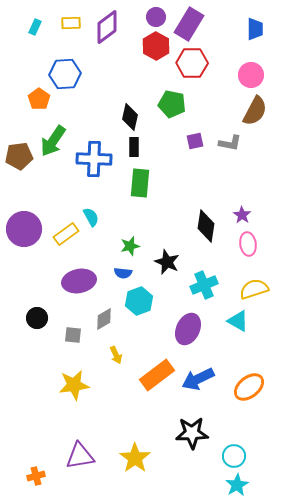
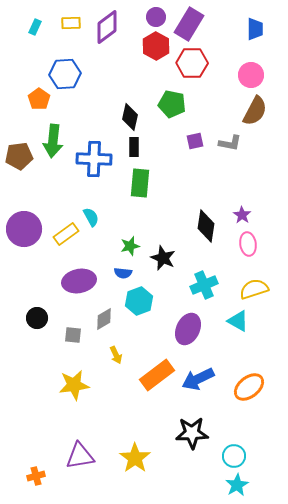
green arrow at (53, 141): rotated 28 degrees counterclockwise
black star at (167, 262): moved 4 px left, 4 px up
